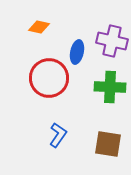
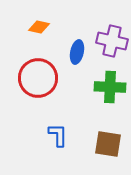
red circle: moved 11 px left
blue L-shape: rotated 35 degrees counterclockwise
